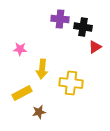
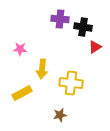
brown star: moved 21 px right, 3 px down
